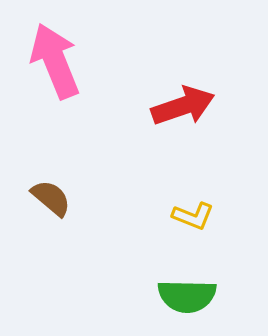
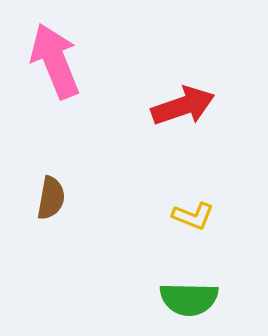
brown semicircle: rotated 60 degrees clockwise
green semicircle: moved 2 px right, 3 px down
